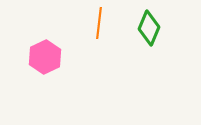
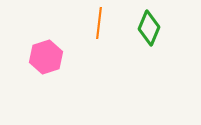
pink hexagon: moved 1 px right; rotated 8 degrees clockwise
